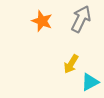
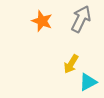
cyan triangle: moved 2 px left
